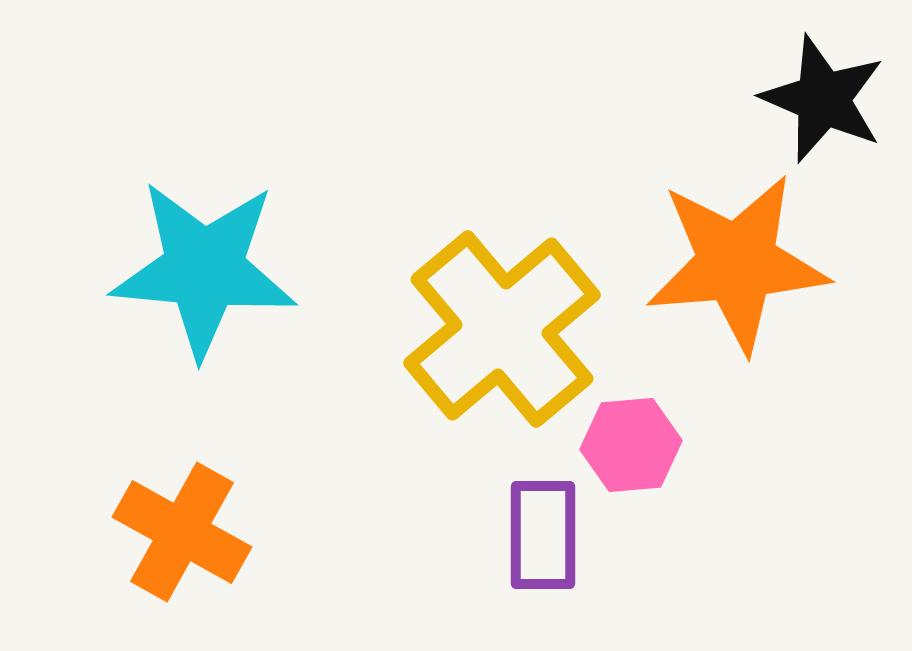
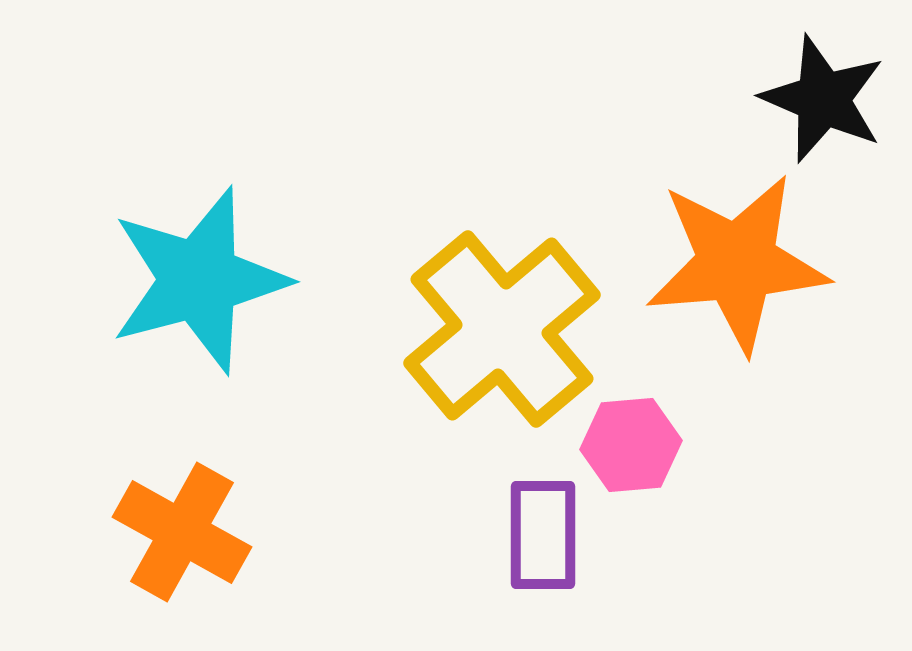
cyan star: moved 5 px left, 11 px down; rotated 20 degrees counterclockwise
